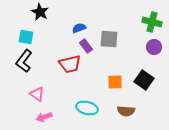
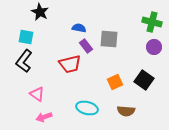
blue semicircle: rotated 32 degrees clockwise
orange square: rotated 21 degrees counterclockwise
